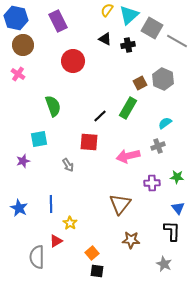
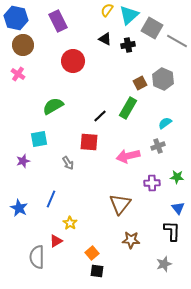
green semicircle: rotated 100 degrees counterclockwise
gray arrow: moved 2 px up
blue line: moved 5 px up; rotated 24 degrees clockwise
gray star: rotated 28 degrees clockwise
